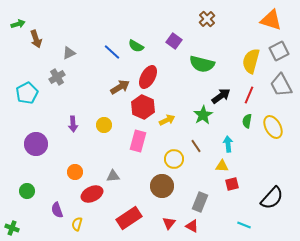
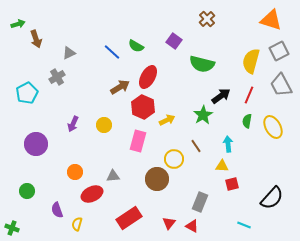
purple arrow at (73, 124): rotated 28 degrees clockwise
brown circle at (162, 186): moved 5 px left, 7 px up
